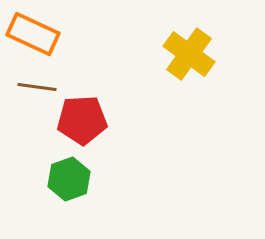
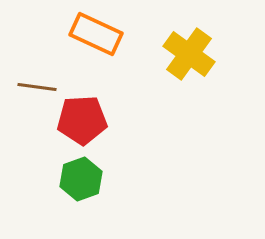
orange rectangle: moved 63 px right
green hexagon: moved 12 px right
